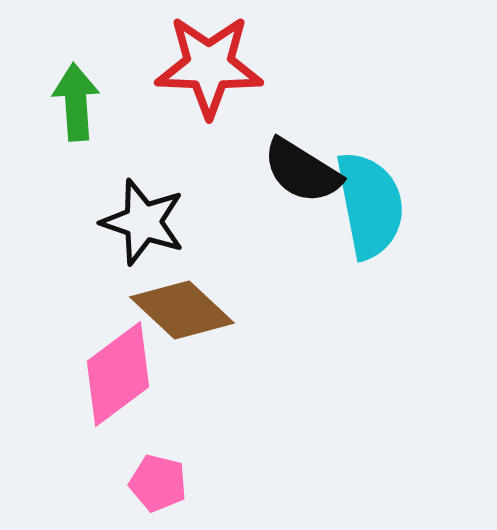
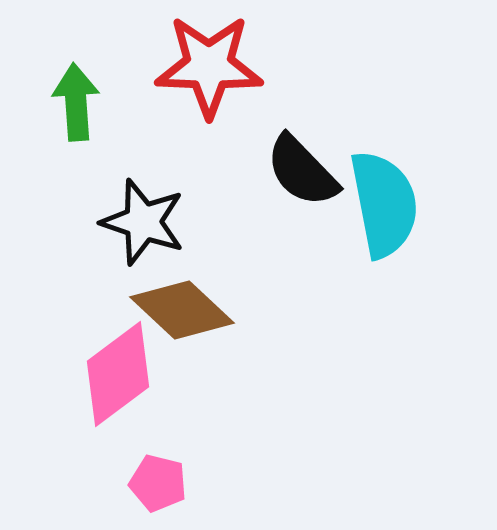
black semicircle: rotated 14 degrees clockwise
cyan semicircle: moved 14 px right, 1 px up
